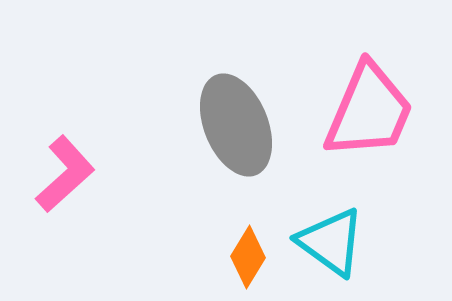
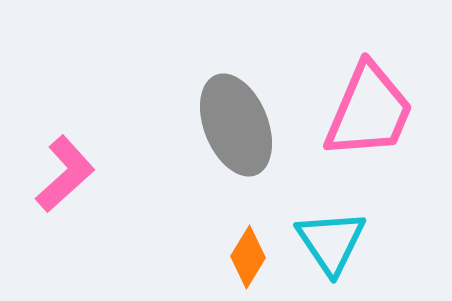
cyan triangle: rotated 20 degrees clockwise
